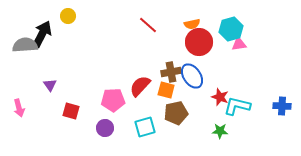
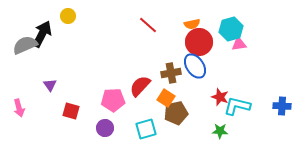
gray semicircle: rotated 20 degrees counterclockwise
brown cross: moved 1 px down
blue ellipse: moved 3 px right, 10 px up
orange square: moved 8 px down; rotated 18 degrees clockwise
cyan square: moved 1 px right, 2 px down
